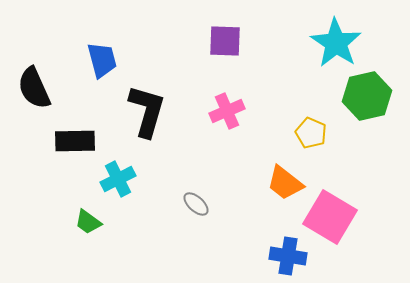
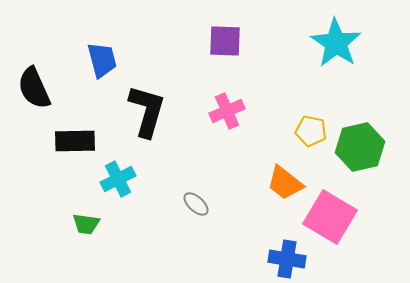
green hexagon: moved 7 px left, 51 px down
yellow pentagon: moved 2 px up; rotated 12 degrees counterclockwise
green trapezoid: moved 2 px left, 2 px down; rotated 28 degrees counterclockwise
blue cross: moved 1 px left, 3 px down
